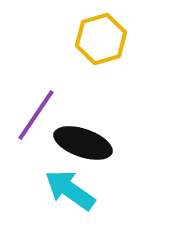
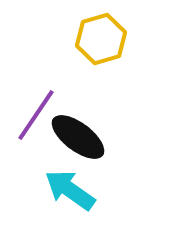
black ellipse: moved 5 px left, 6 px up; rotated 18 degrees clockwise
